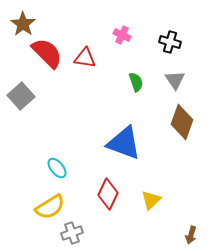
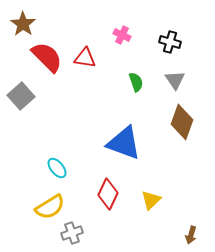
red semicircle: moved 4 px down
